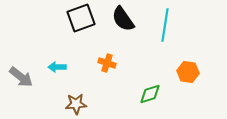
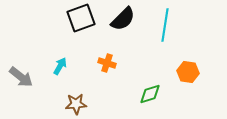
black semicircle: rotated 100 degrees counterclockwise
cyan arrow: moved 3 px right, 1 px up; rotated 120 degrees clockwise
